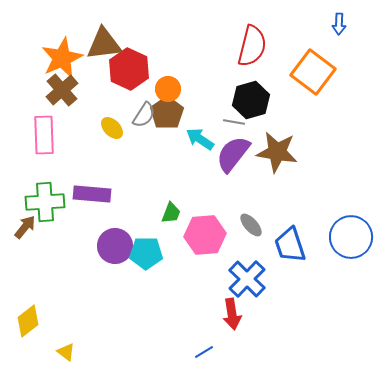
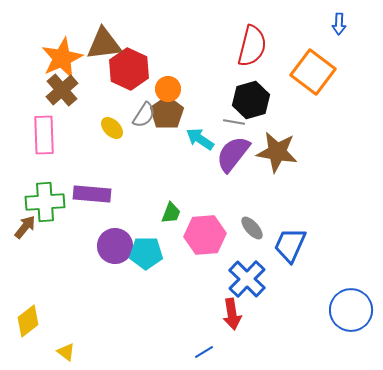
gray ellipse: moved 1 px right, 3 px down
blue circle: moved 73 px down
blue trapezoid: rotated 42 degrees clockwise
